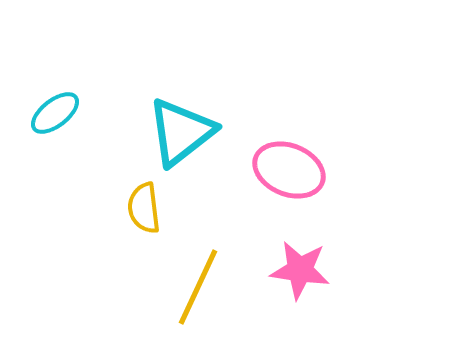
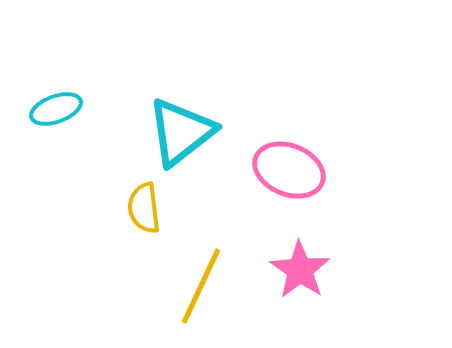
cyan ellipse: moved 1 px right, 4 px up; rotated 18 degrees clockwise
pink star: rotated 26 degrees clockwise
yellow line: moved 3 px right, 1 px up
